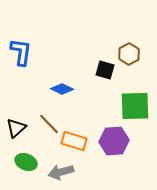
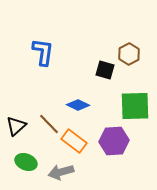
blue L-shape: moved 22 px right
blue diamond: moved 16 px right, 16 px down
black triangle: moved 2 px up
orange rectangle: rotated 20 degrees clockwise
